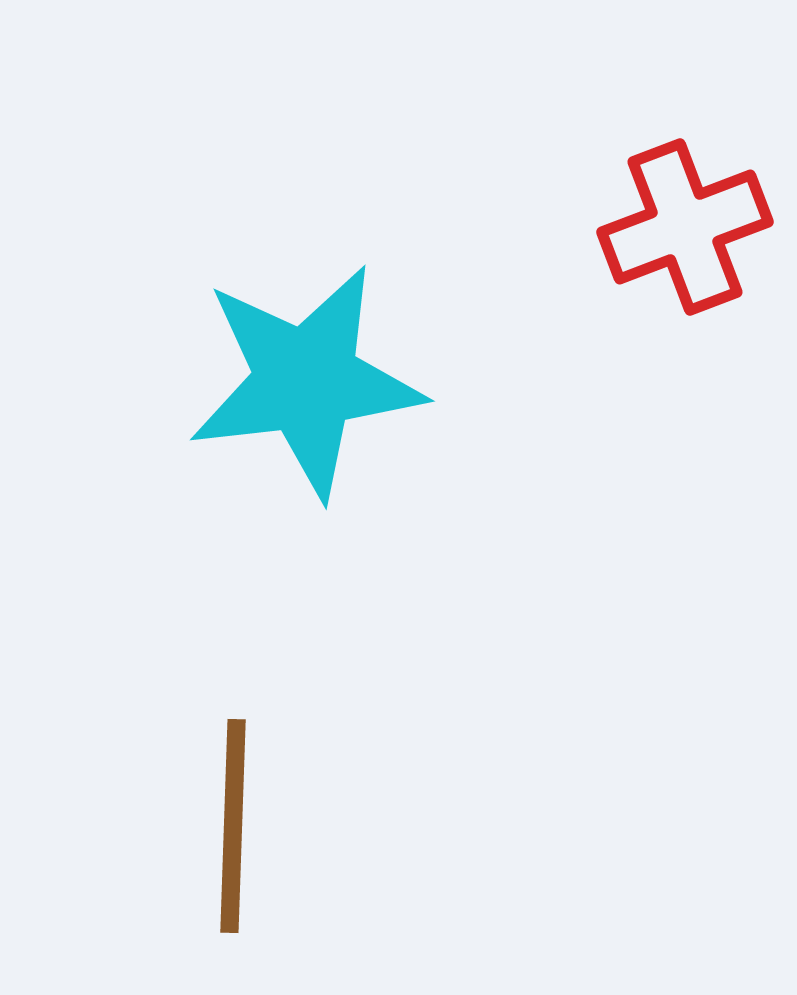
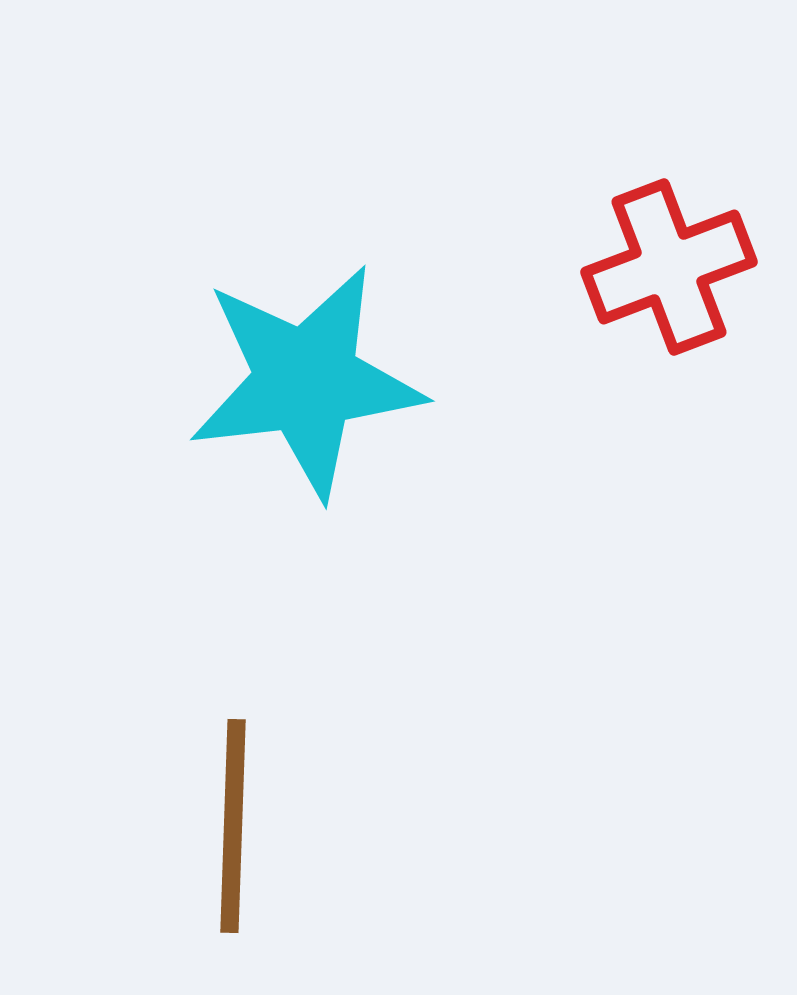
red cross: moved 16 px left, 40 px down
